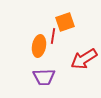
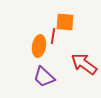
orange square: rotated 24 degrees clockwise
red arrow: moved 5 px down; rotated 68 degrees clockwise
purple trapezoid: rotated 45 degrees clockwise
